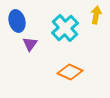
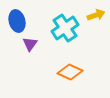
yellow arrow: rotated 60 degrees clockwise
cyan cross: rotated 8 degrees clockwise
